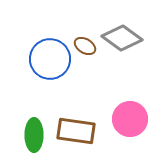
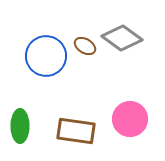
blue circle: moved 4 px left, 3 px up
green ellipse: moved 14 px left, 9 px up
